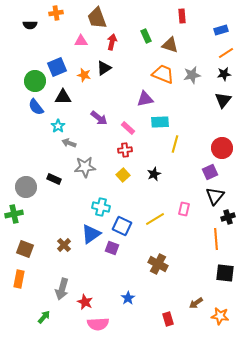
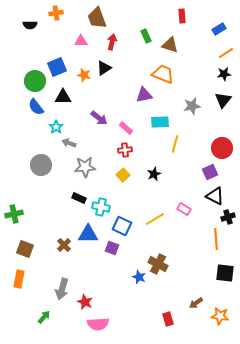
blue rectangle at (221, 30): moved 2 px left, 1 px up; rotated 16 degrees counterclockwise
gray star at (192, 75): moved 31 px down
purple triangle at (145, 99): moved 1 px left, 4 px up
cyan star at (58, 126): moved 2 px left, 1 px down
pink rectangle at (128, 128): moved 2 px left
black rectangle at (54, 179): moved 25 px right, 19 px down
gray circle at (26, 187): moved 15 px right, 22 px up
black triangle at (215, 196): rotated 42 degrees counterclockwise
pink rectangle at (184, 209): rotated 72 degrees counterclockwise
blue triangle at (91, 234): moved 3 px left; rotated 35 degrees clockwise
blue star at (128, 298): moved 11 px right, 21 px up; rotated 16 degrees counterclockwise
